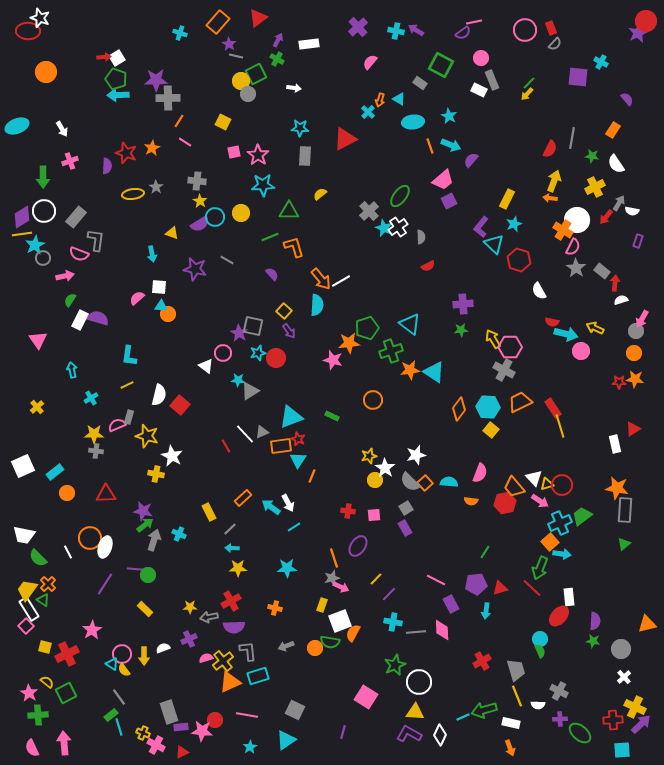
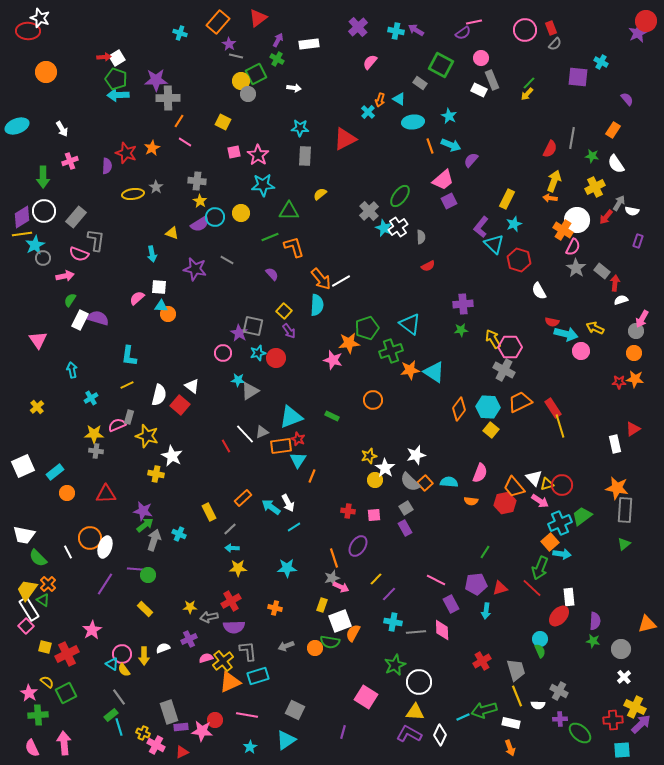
white triangle at (206, 366): moved 14 px left, 20 px down
